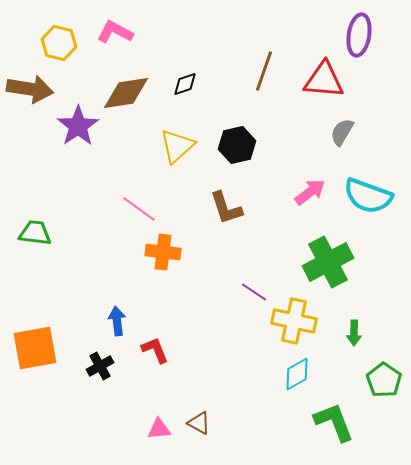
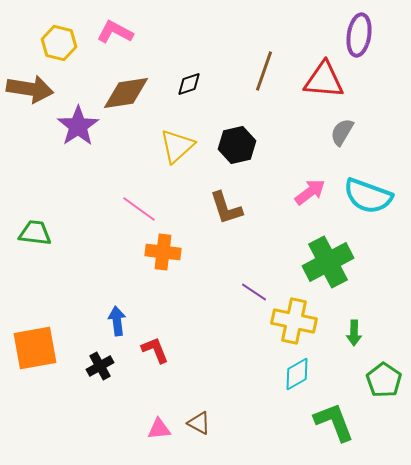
black diamond: moved 4 px right
